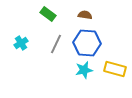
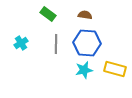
gray line: rotated 24 degrees counterclockwise
